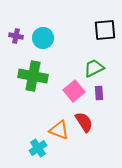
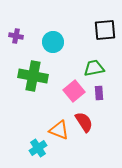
cyan circle: moved 10 px right, 4 px down
green trapezoid: rotated 15 degrees clockwise
